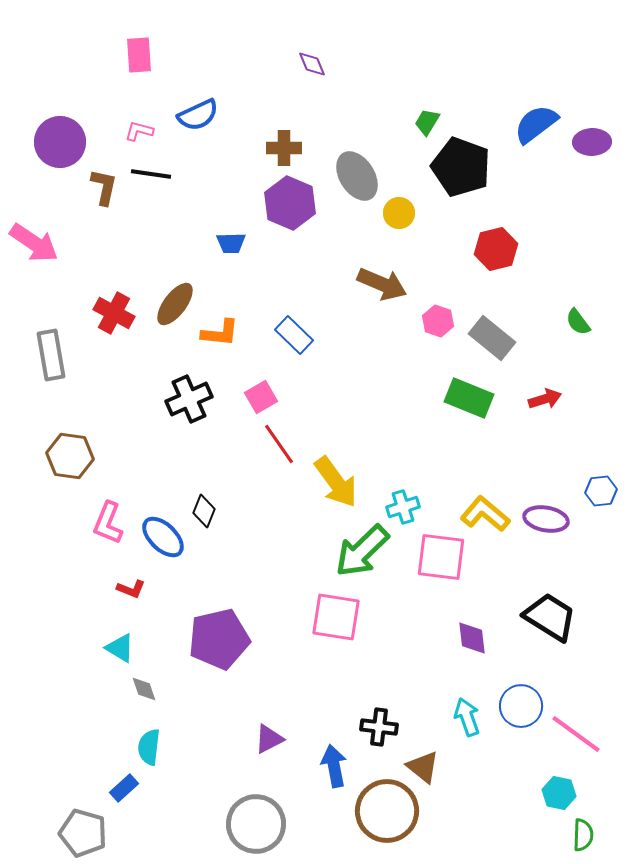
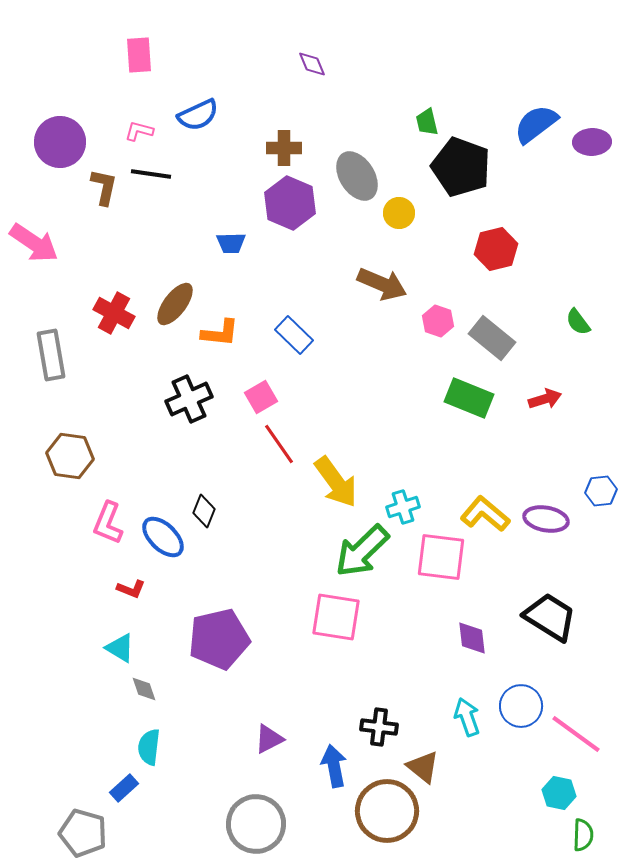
green trapezoid at (427, 122): rotated 44 degrees counterclockwise
